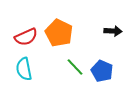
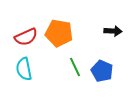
orange pentagon: rotated 16 degrees counterclockwise
green line: rotated 18 degrees clockwise
